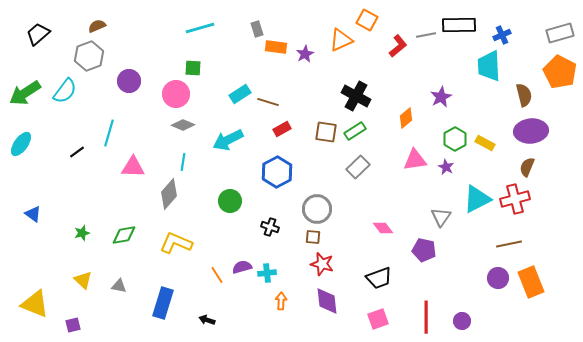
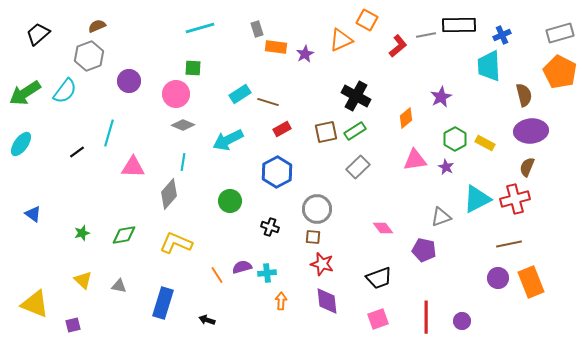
brown square at (326, 132): rotated 20 degrees counterclockwise
gray triangle at (441, 217): rotated 35 degrees clockwise
